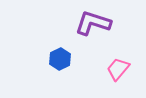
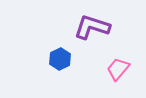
purple L-shape: moved 1 px left, 4 px down
